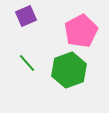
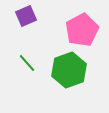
pink pentagon: moved 1 px right, 1 px up
